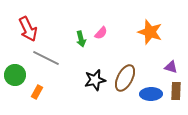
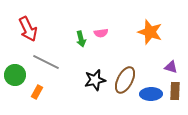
pink semicircle: rotated 40 degrees clockwise
gray line: moved 4 px down
brown ellipse: moved 2 px down
brown rectangle: moved 1 px left
